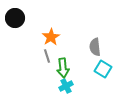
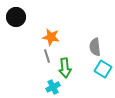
black circle: moved 1 px right, 1 px up
orange star: rotated 30 degrees counterclockwise
green arrow: moved 2 px right
cyan cross: moved 13 px left, 1 px down
